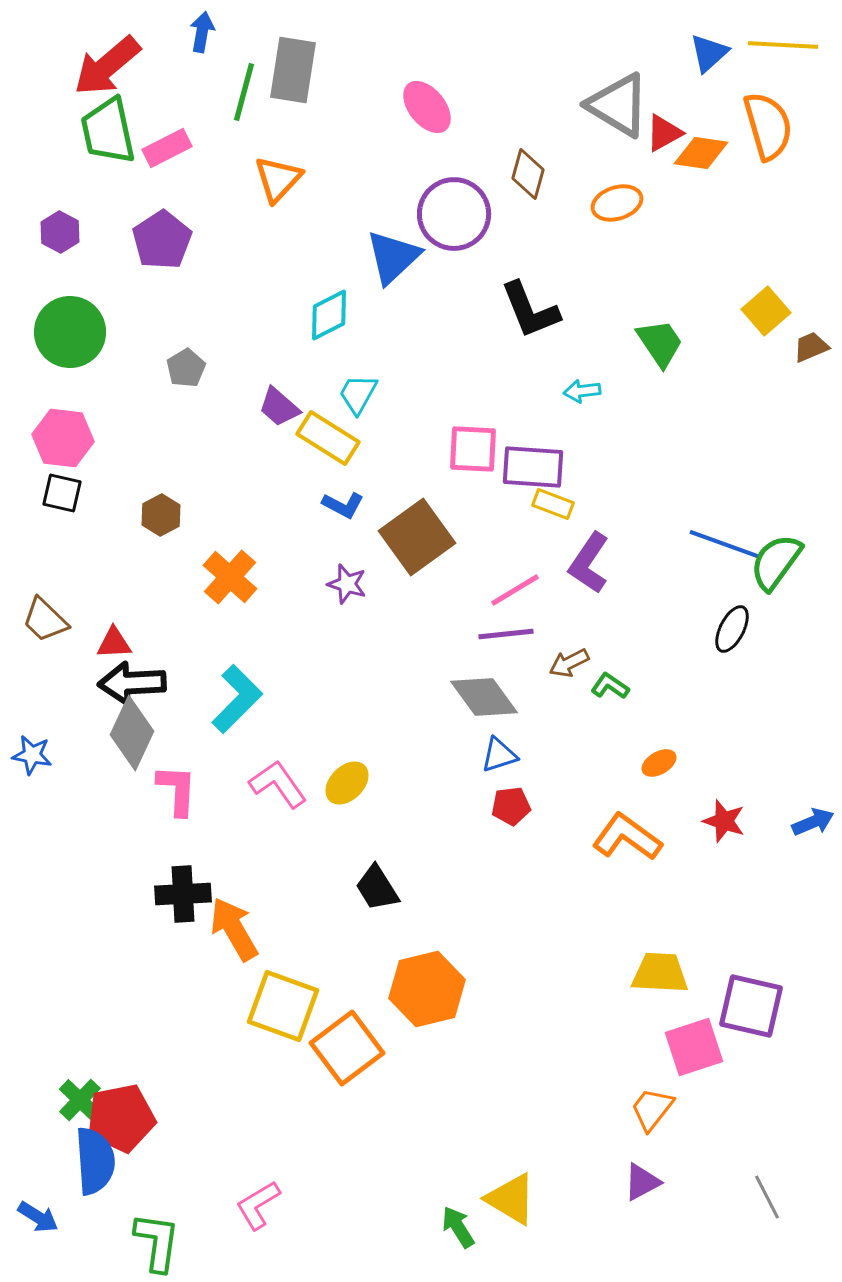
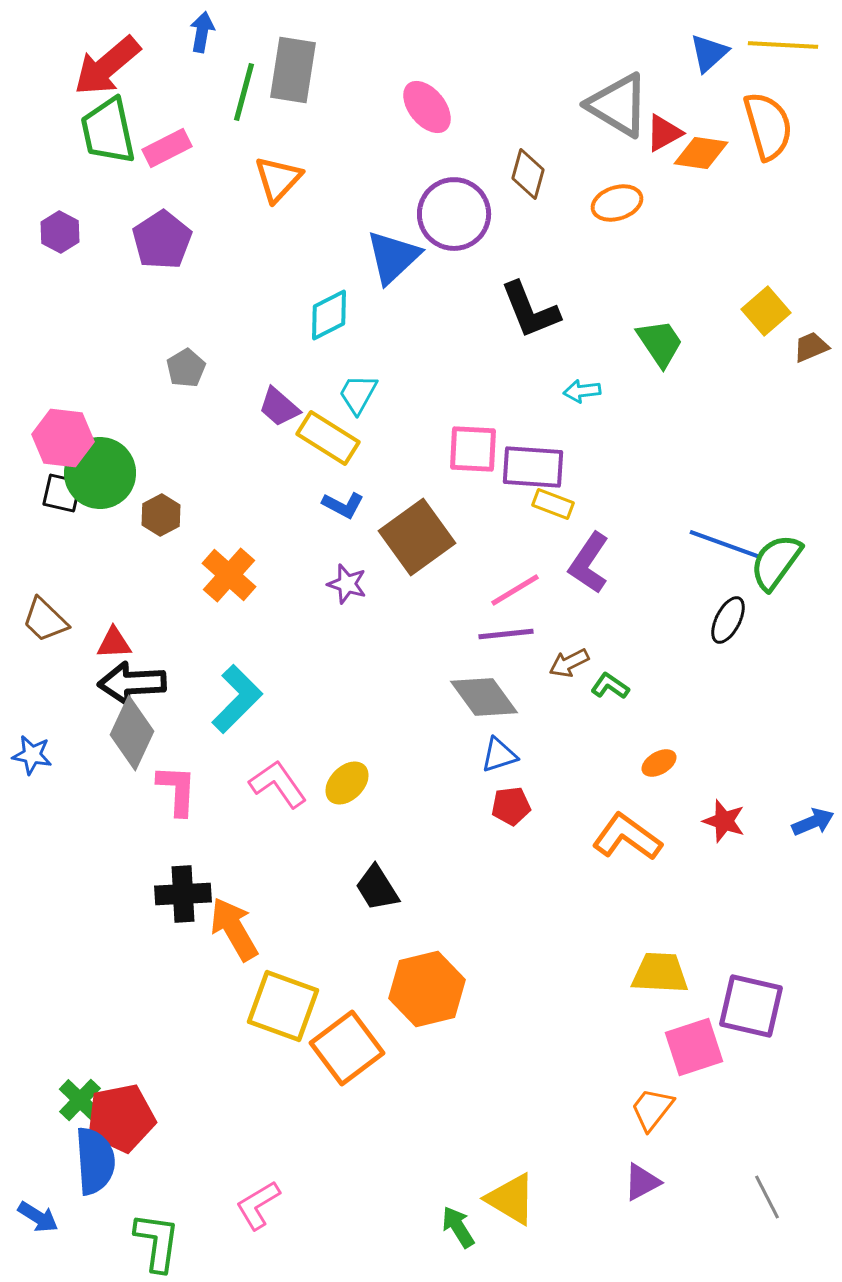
green circle at (70, 332): moved 30 px right, 141 px down
orange cross at (230, 577): moved 1 px left, 2 px up
black ellipse at (732, 629): moved 4 px left, 9 px up
